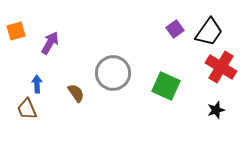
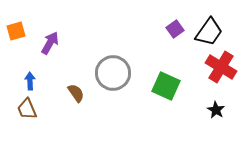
blue arrow: moved 7 px left, 3 px up
black star: rotated 24 degrees counterclockwise
